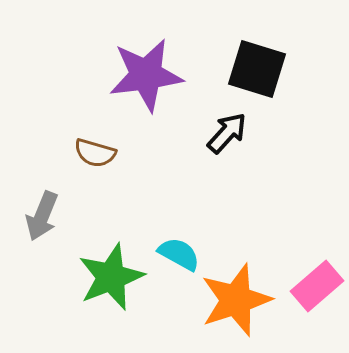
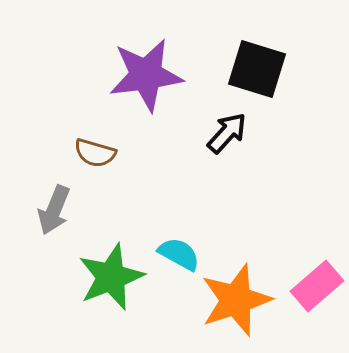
gray arrow: moved 12 px right, 6 px up
